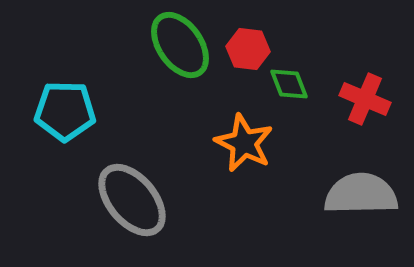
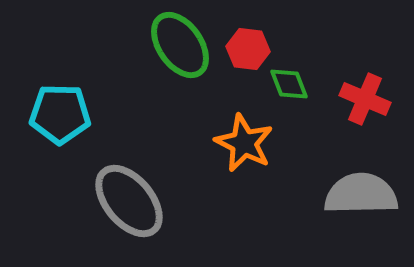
cyan pentagon: moved 5 px left, 3 px down
gray ellipse: moved 3 px left, 1 px down
